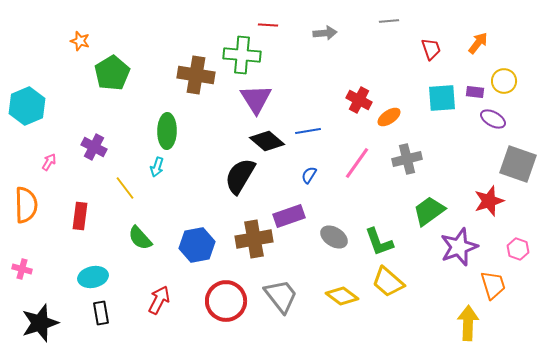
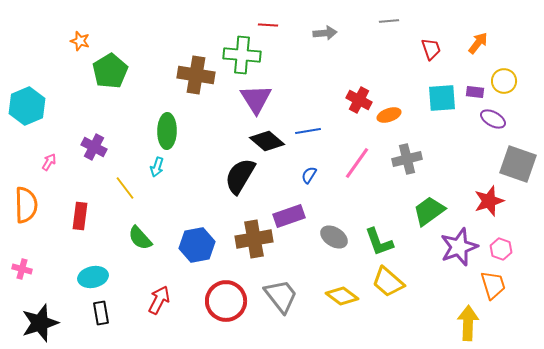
green pentagon at (112, 73): moved 2 px left, 2 px up
orange ellipse at (389, 117): moved 2 px up; rotated 15 degrees clockwise
pink hexagon at (518, 249): moved 17 px left
